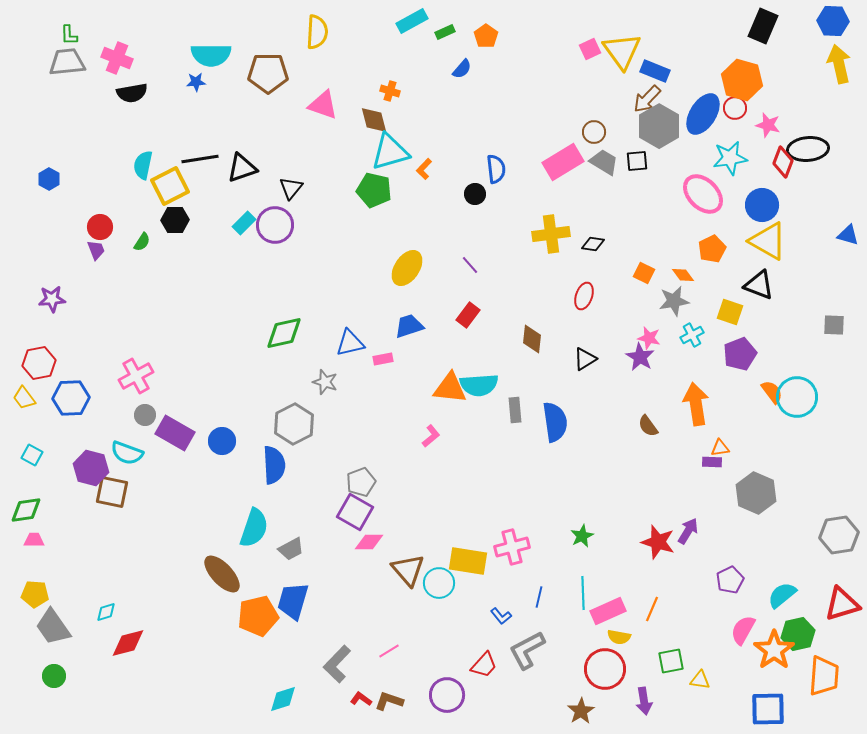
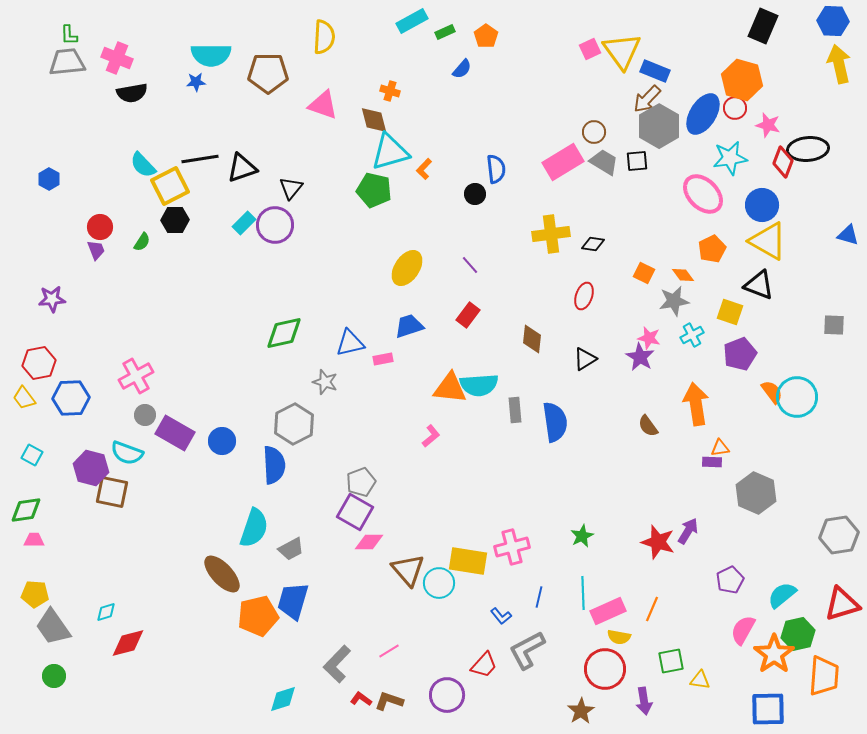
yellow semicircle at (317, 32): moved 7 px right, 5 px down
cyan semicircle at (143, 165): rotated 56 degrees counterclockwise
orange star at (774, 650): moved 4 px down
